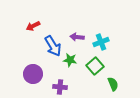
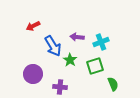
green star: rotated 24 degrees clockwise
green square: rotated 24 degrees clockwise
